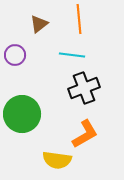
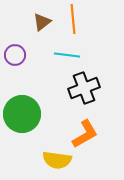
orange line: moved 6 px left
brown triangle: moved 3 px right, 2 px up
cyan line: moved 5 px left
